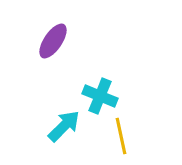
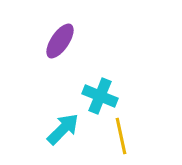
purple ellipse: moved 7 px right
cyan arrow: moved 1 px left, 3 px down
